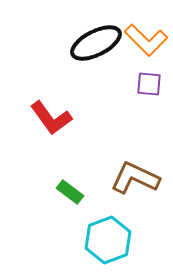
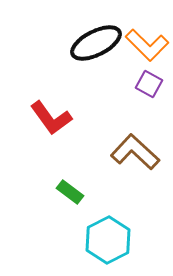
orange L-shape: moved 1 px right, 5 px down
purple square: rotated 24 degrees clockwise
brown L-shape: moved 26 px up; rotated 18 degrees clockwise
cyan hexagon: rotated 6 degrees counterclockwise
